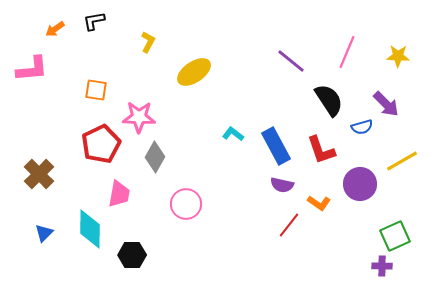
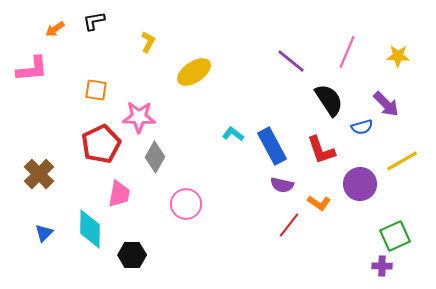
blue rectangle: moved 4 px left
